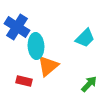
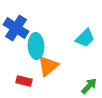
blue cross: moved 1 px left, 1 px down
green arrow: moved 2 px down
